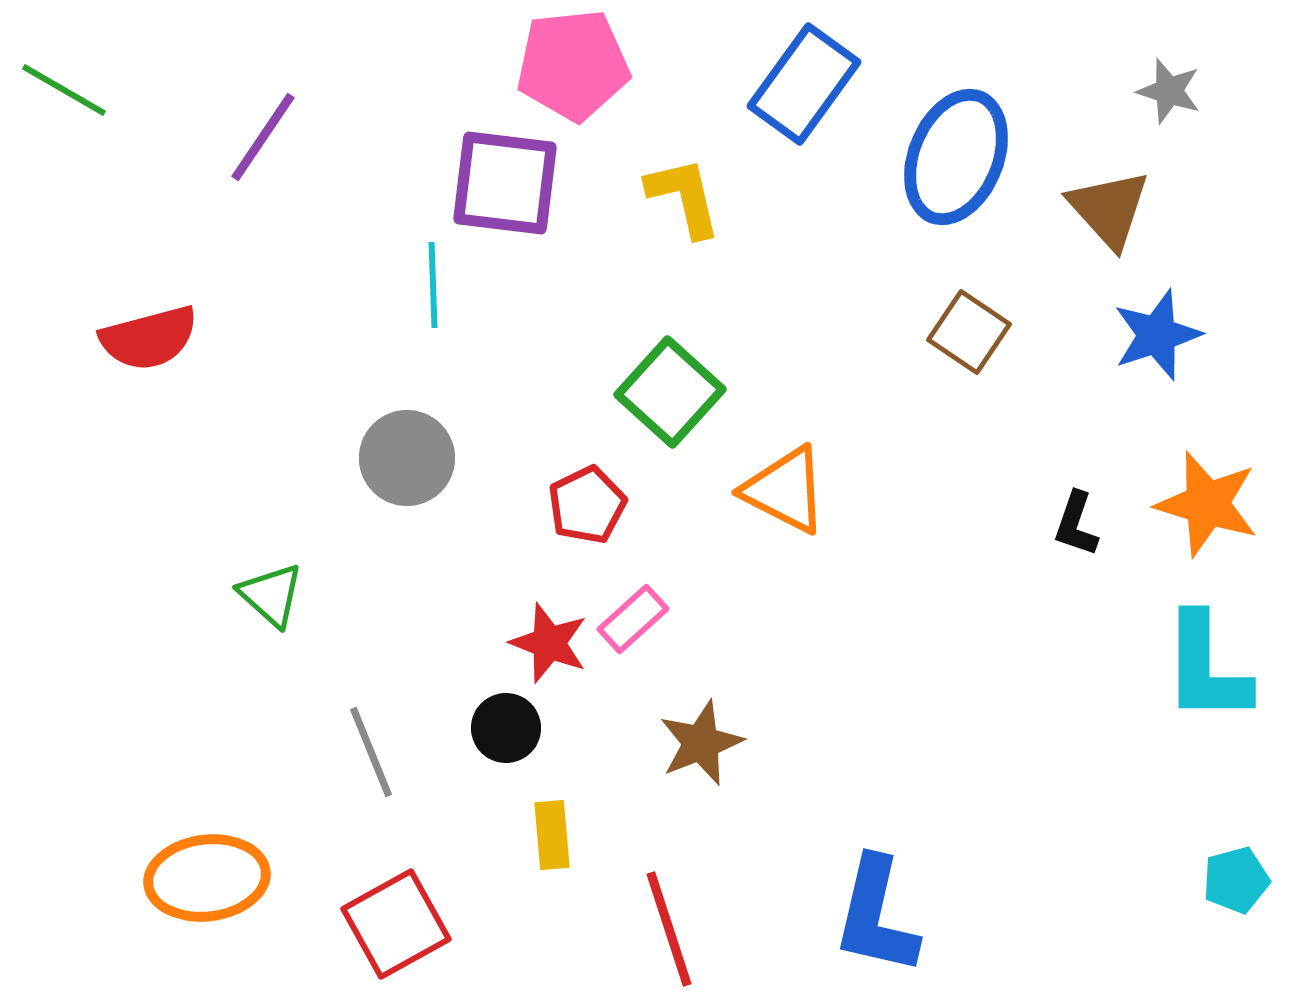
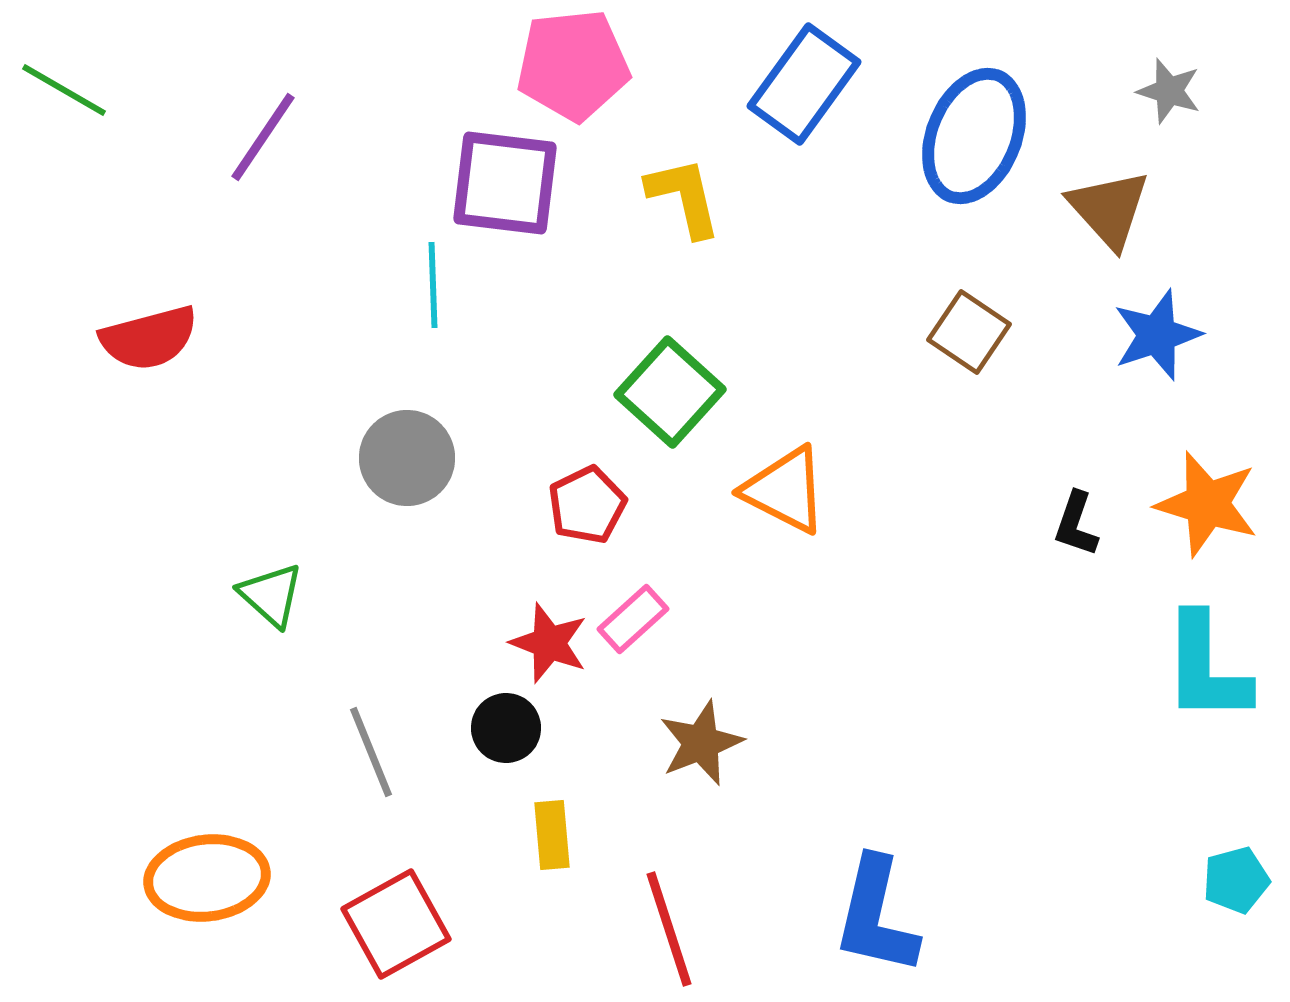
blue ellipse: moved 18 px right, 21 px up
